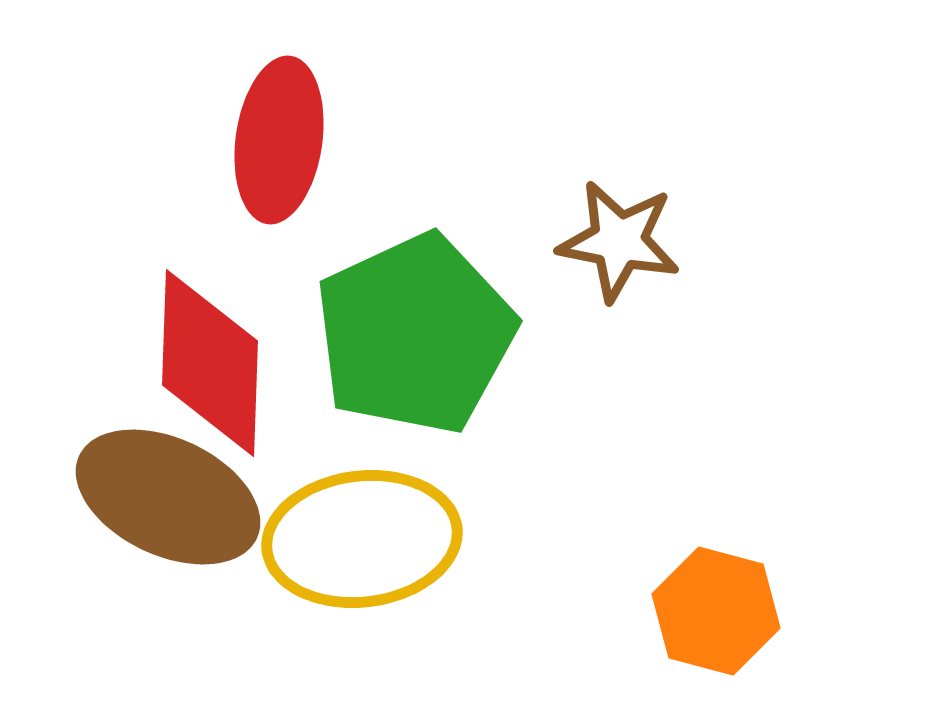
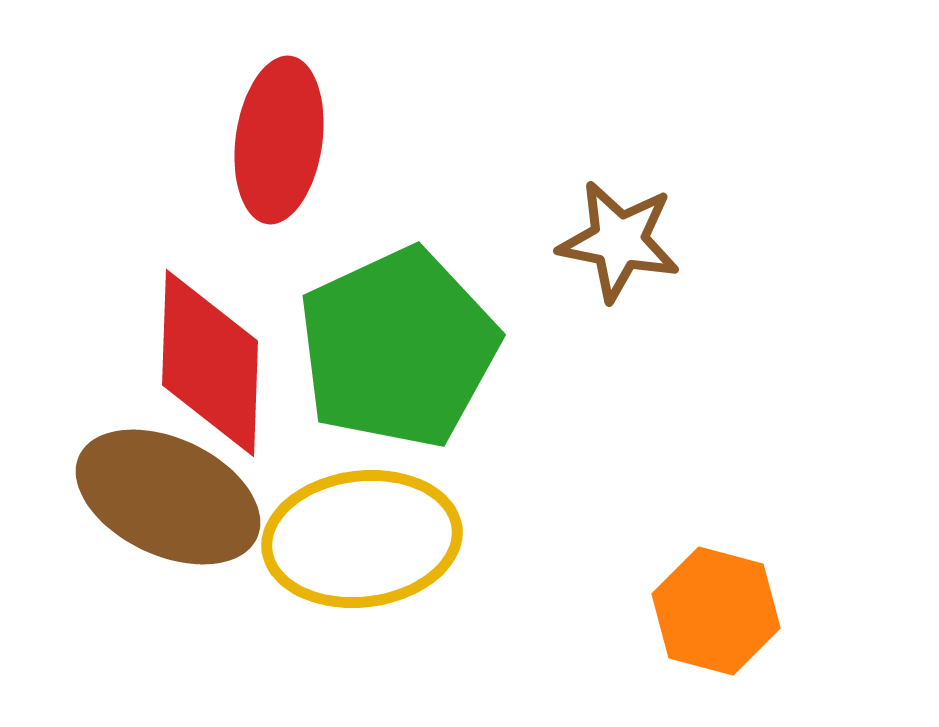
green pentagon: moved 17 px left, 14 px down
